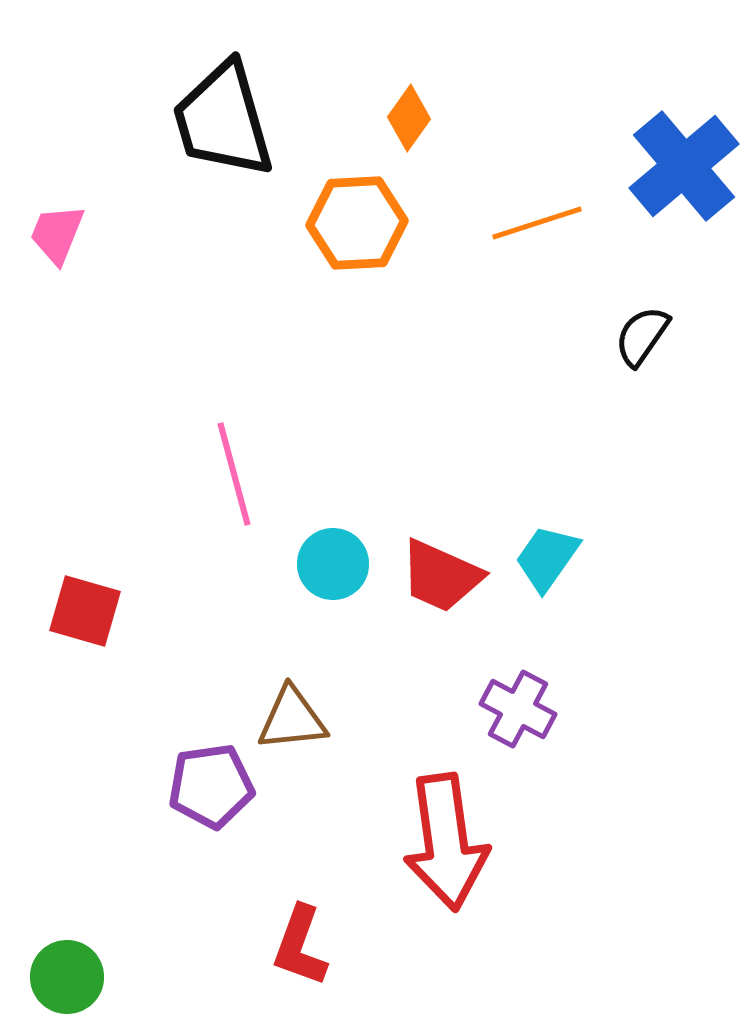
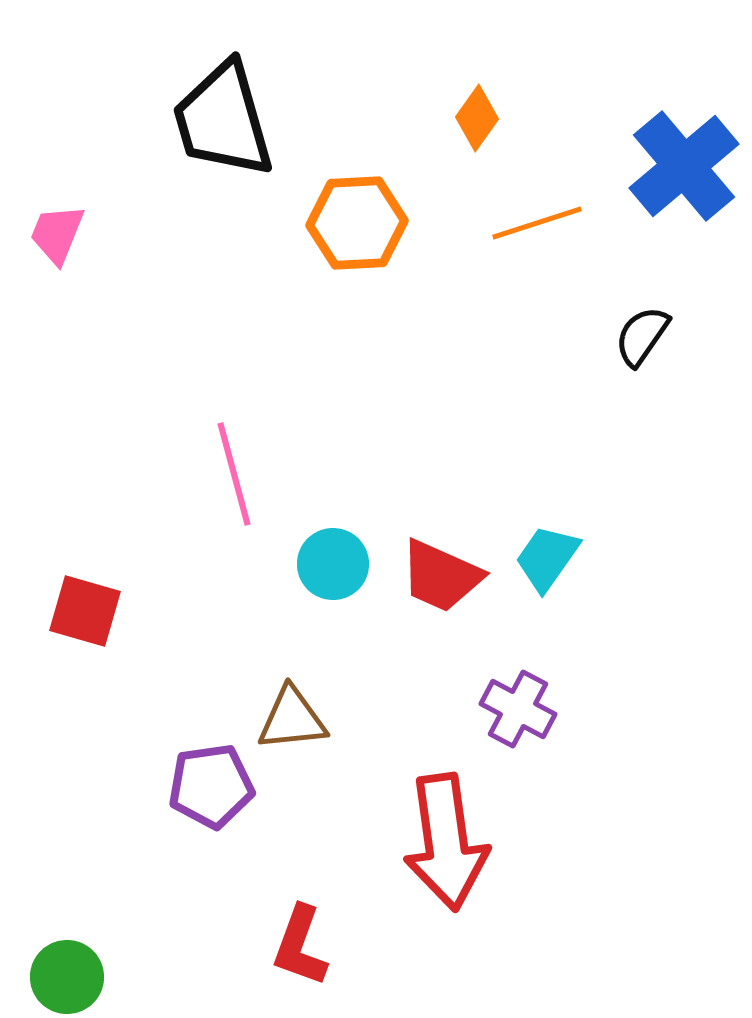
orange diamond: moved 68 px right
